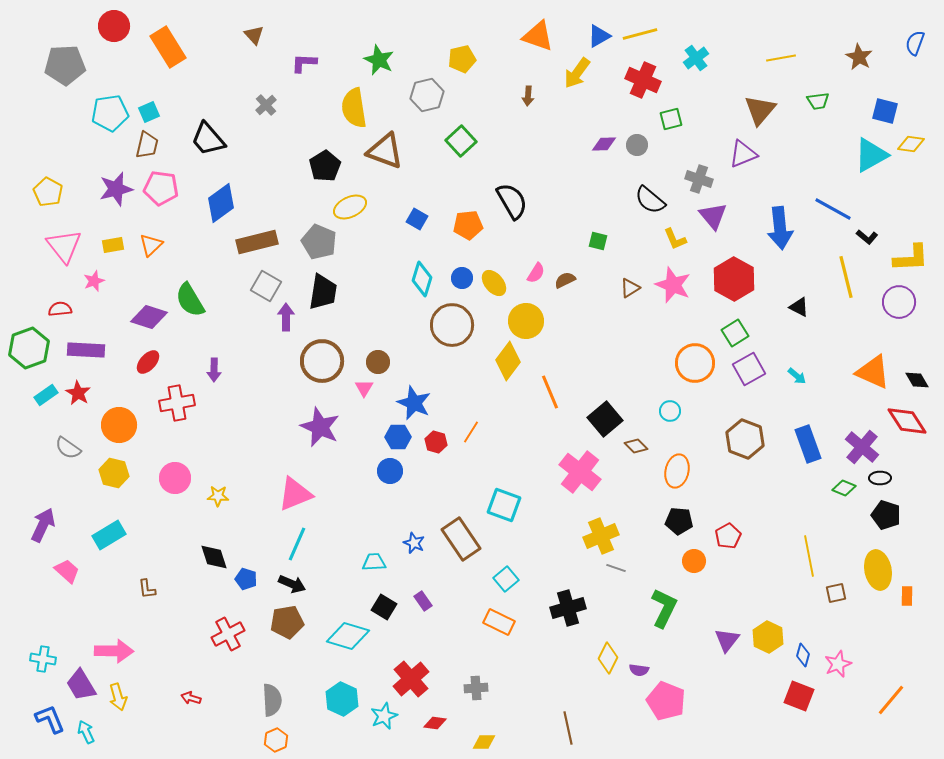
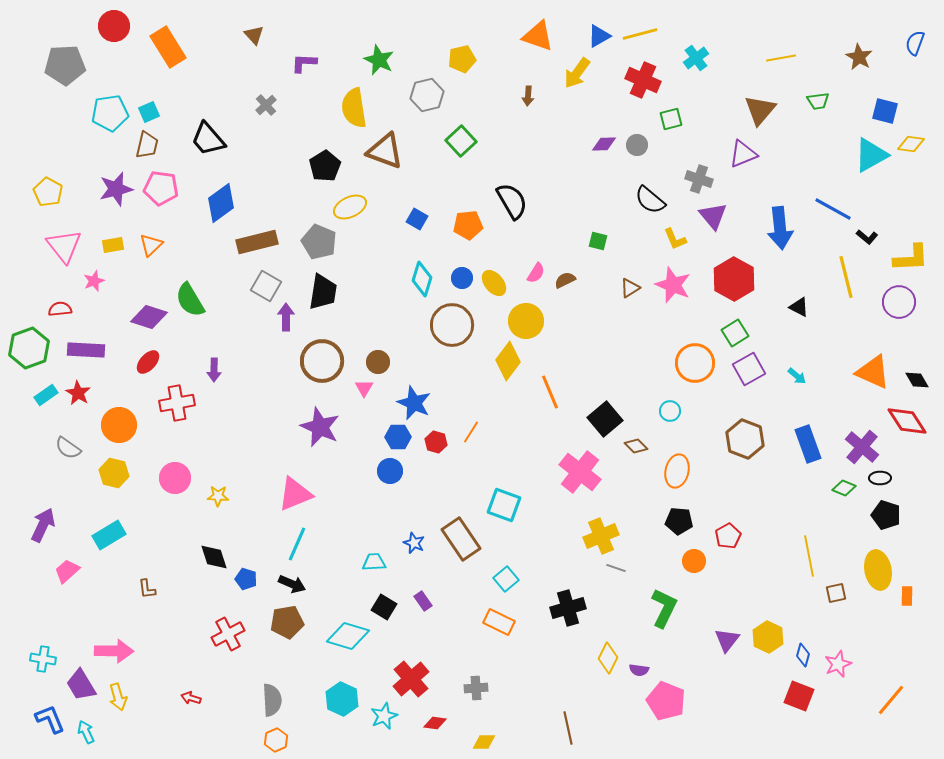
pink trapezoid at (67, 571): rotated 84 degrees counterclockwise
